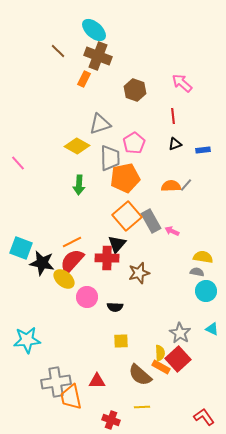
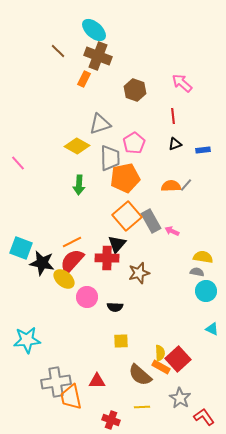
gray star at (180, 333): moved 65 px down
